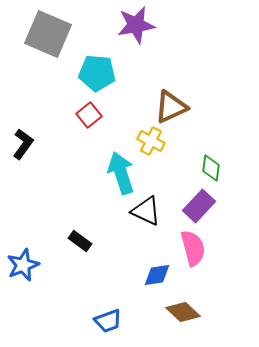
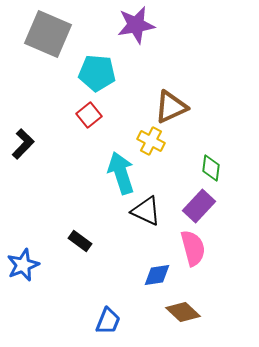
black L-shape: rotated 8 degrees clockwise
blue trapezoid: rotated 48 degrees counterclockwise
